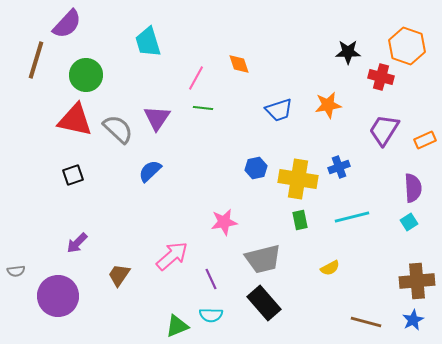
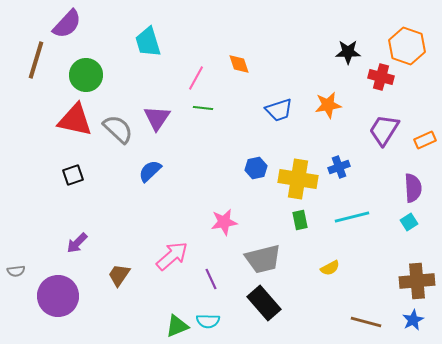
cyan semicircle at (211, 315): moved 3 px left, 6 px down
